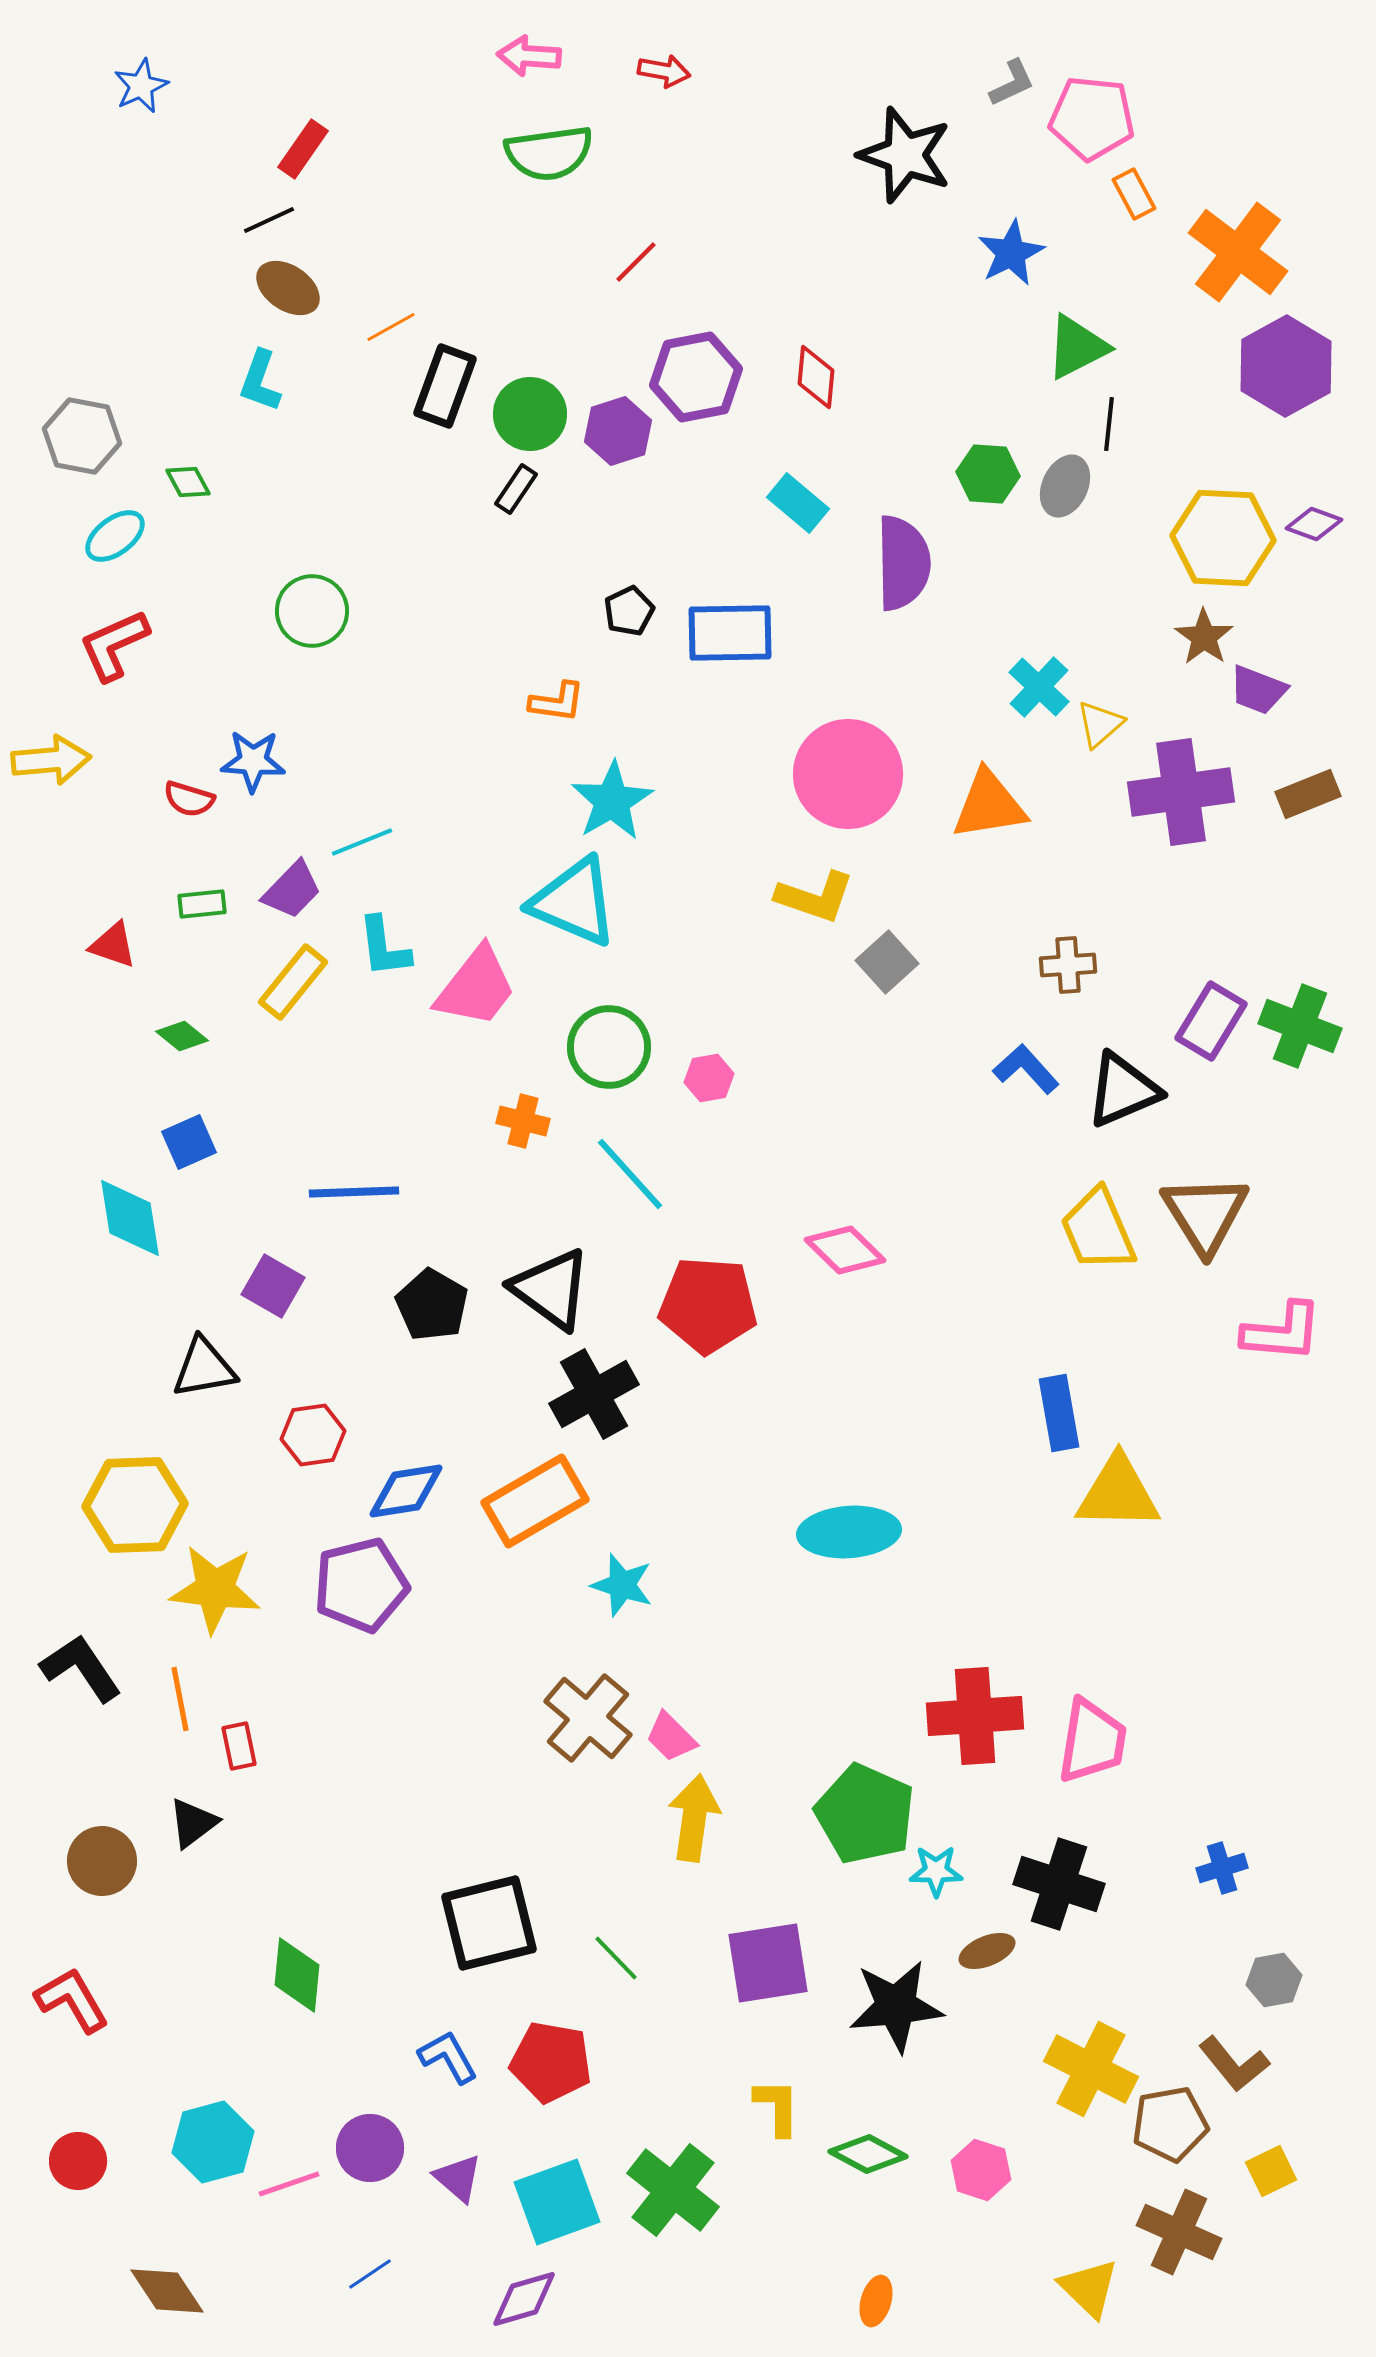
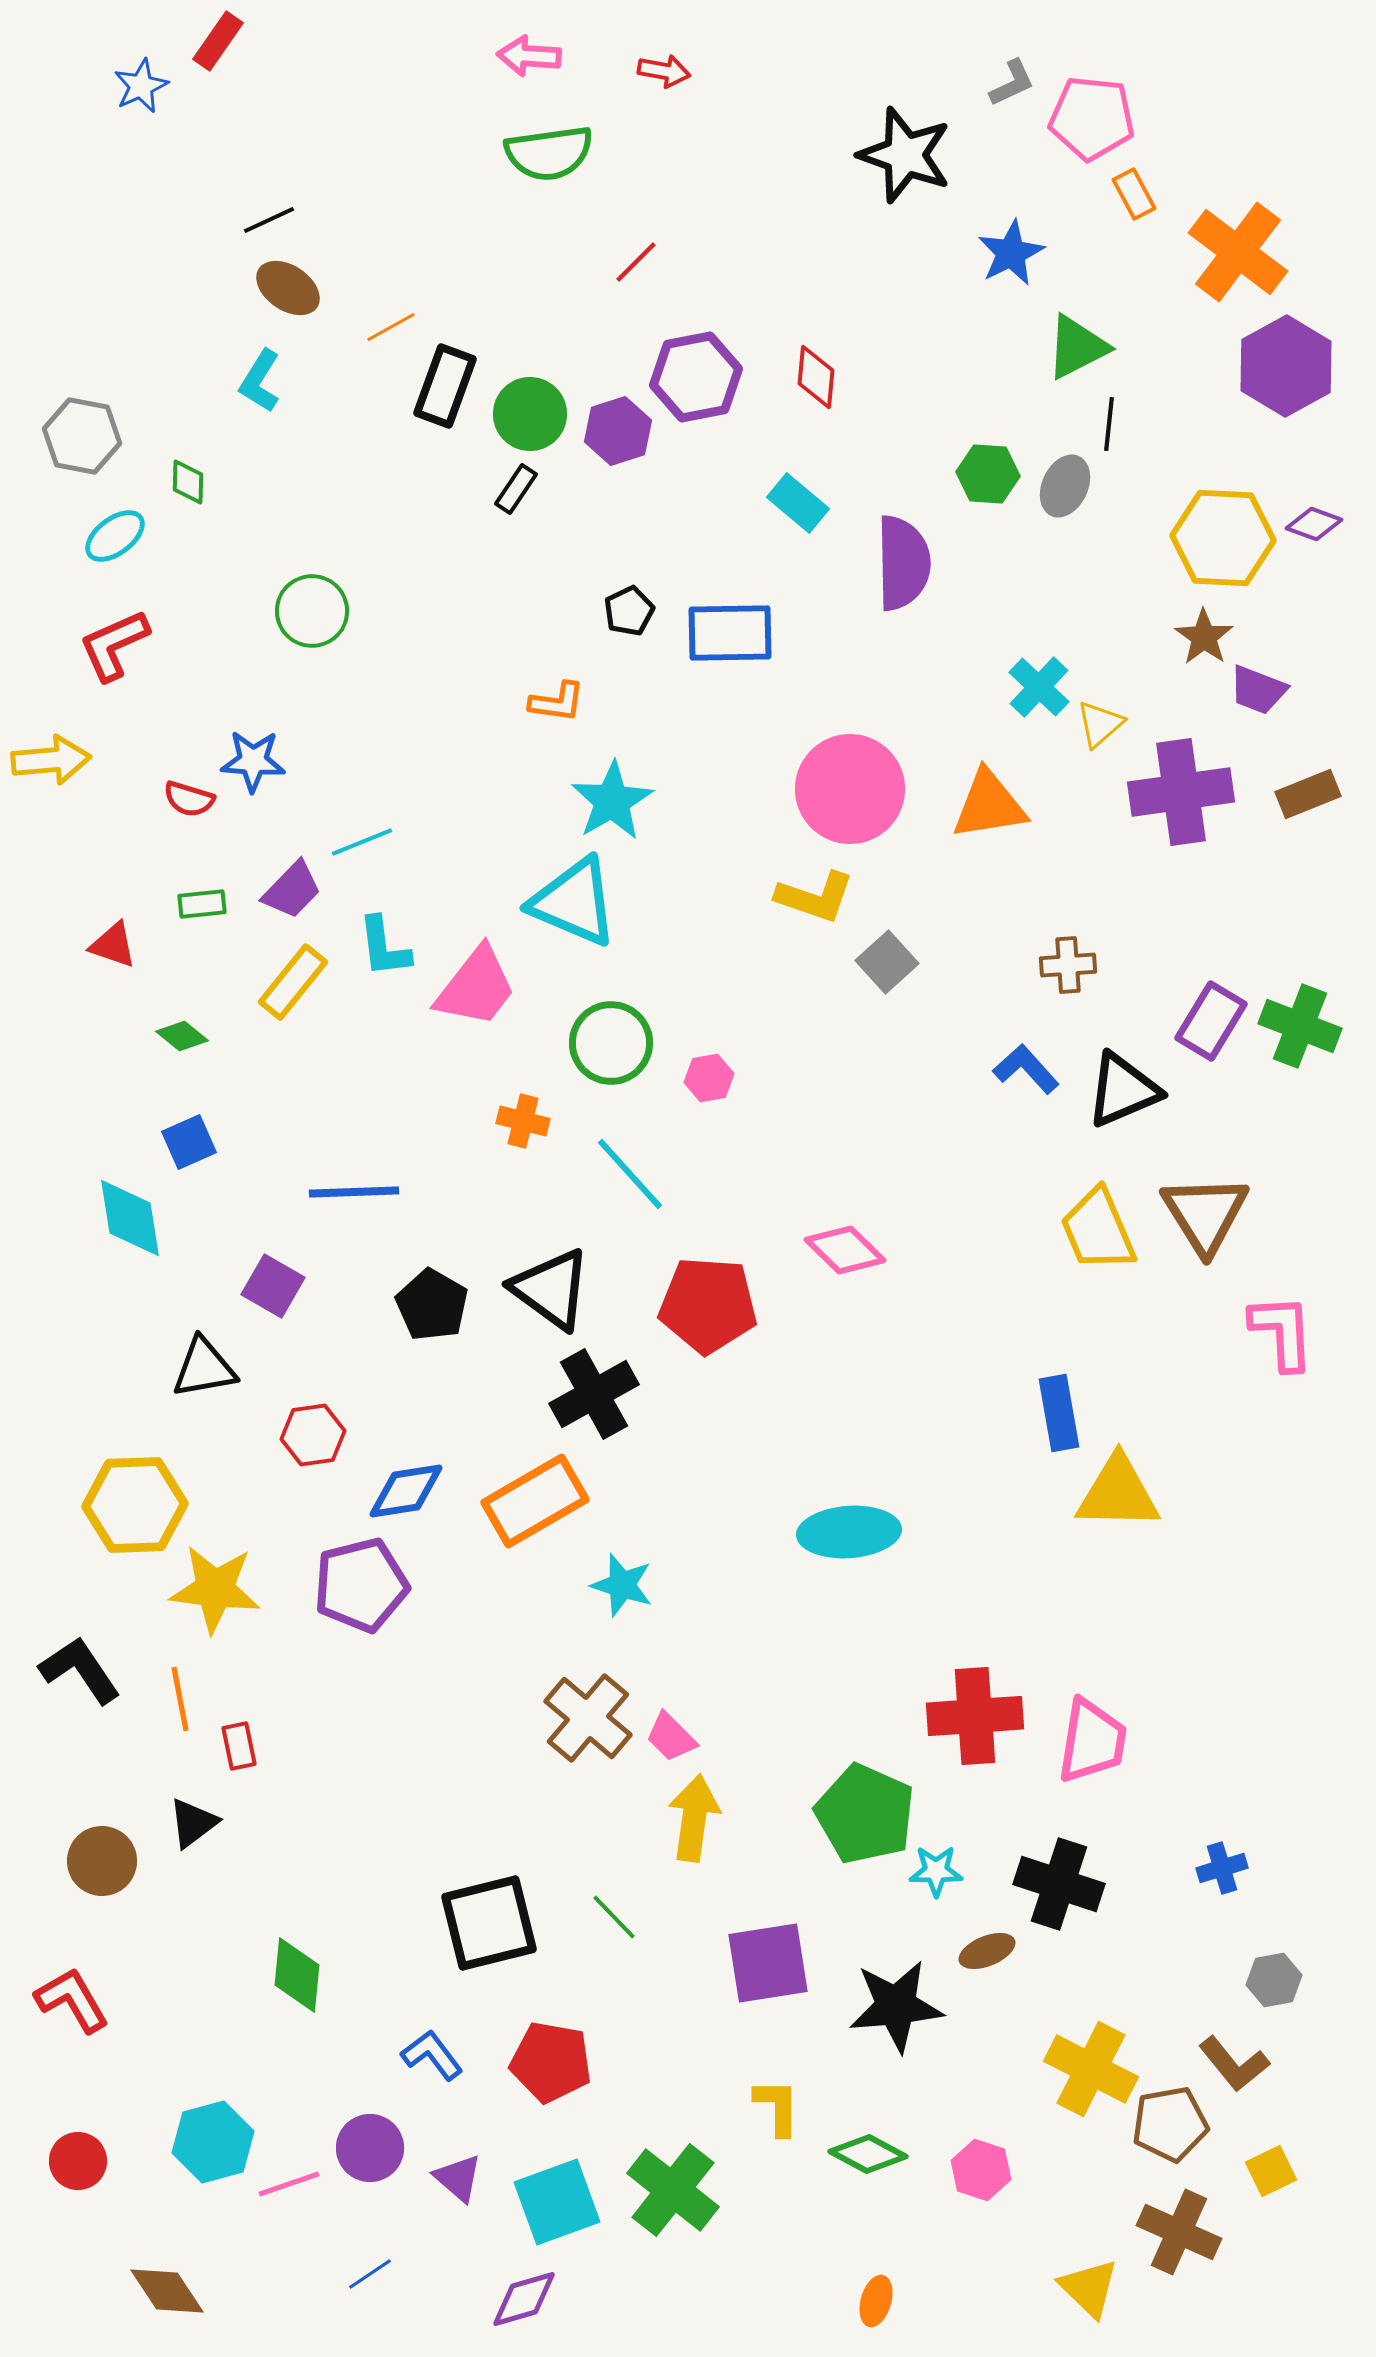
red rectangle at (303, 149): moved 85 px left, 108 px up
cyan L-shape at (260, 381): rotated 12 degrees clockwise
green diamond at (188, 482): rotated 30 degrees clockwise
pink circle at (848, 774): moved 2 px right, 15 px down
green circle at (609, 1047): moved 2 px right, 4 px up
pink L-shape at (1282, 1332): rotated 98 degrees counterclockwise
black L-shape at (81, 1668): moved 1 px left, 2 px down
green line at (616, 1958): moved 2 px left, 41 px up
blue L-shape at (448, 2057): moved 16 px left, 2 px up; rotated 8 degrees counterclockwise
